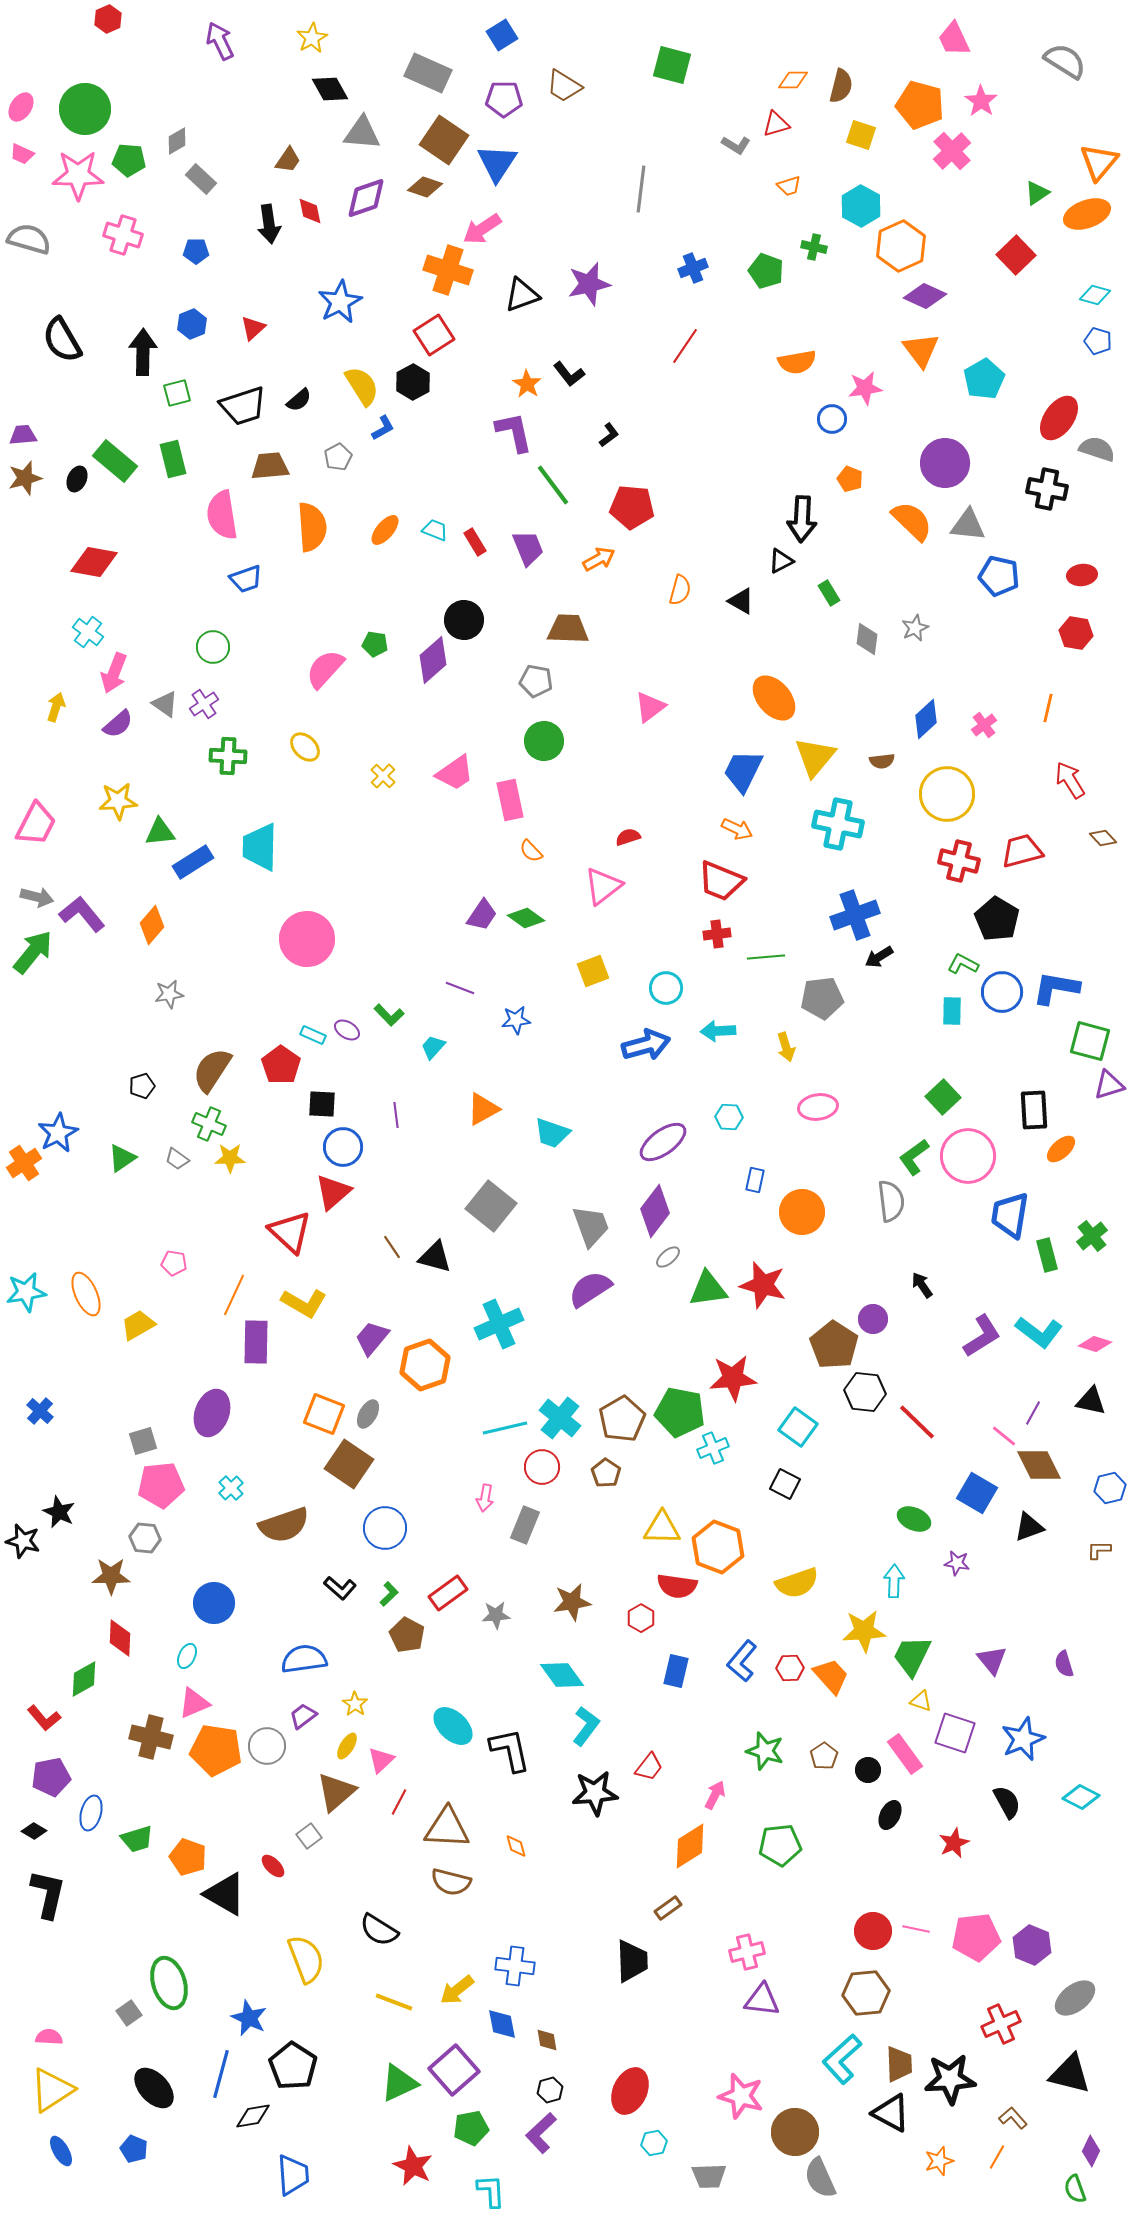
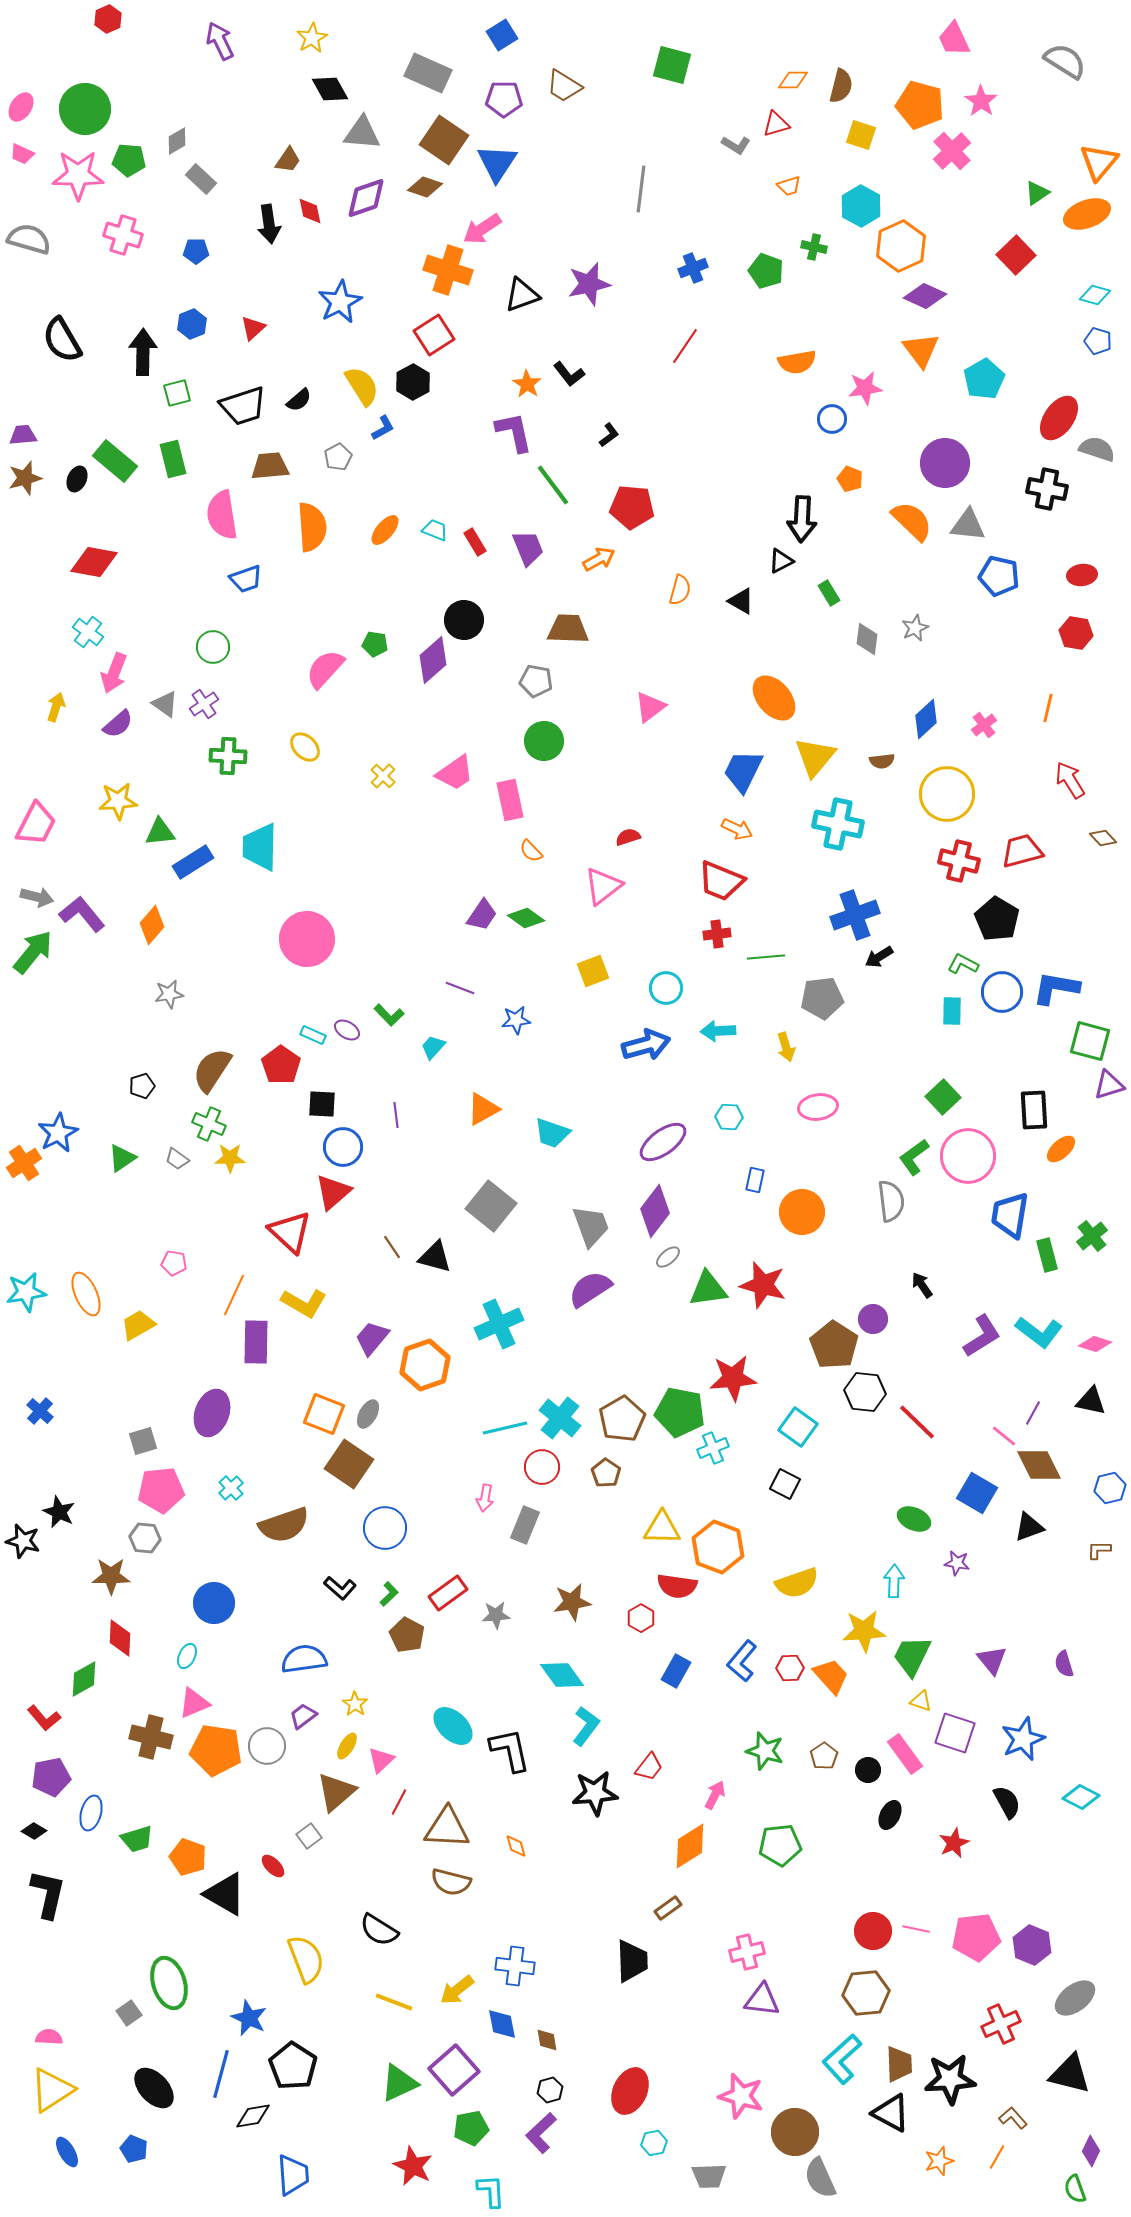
pink pentagon at (161, 1485): moved 5 px down
blue rectangle at (676, 1671): rotated 16 degrees clockwise
blue ellipse at (61, 2151): moved 6 px right, 1 px down
